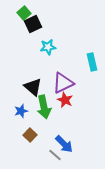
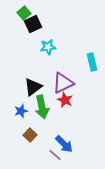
black triangle: rotated 42 degrees clockwise
green arrow: moved 2 px left
